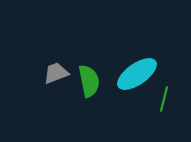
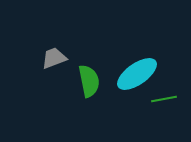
gray trapezoid: moved 2 px left, 15 px up
green line: rotated 65 degrees clockwise
